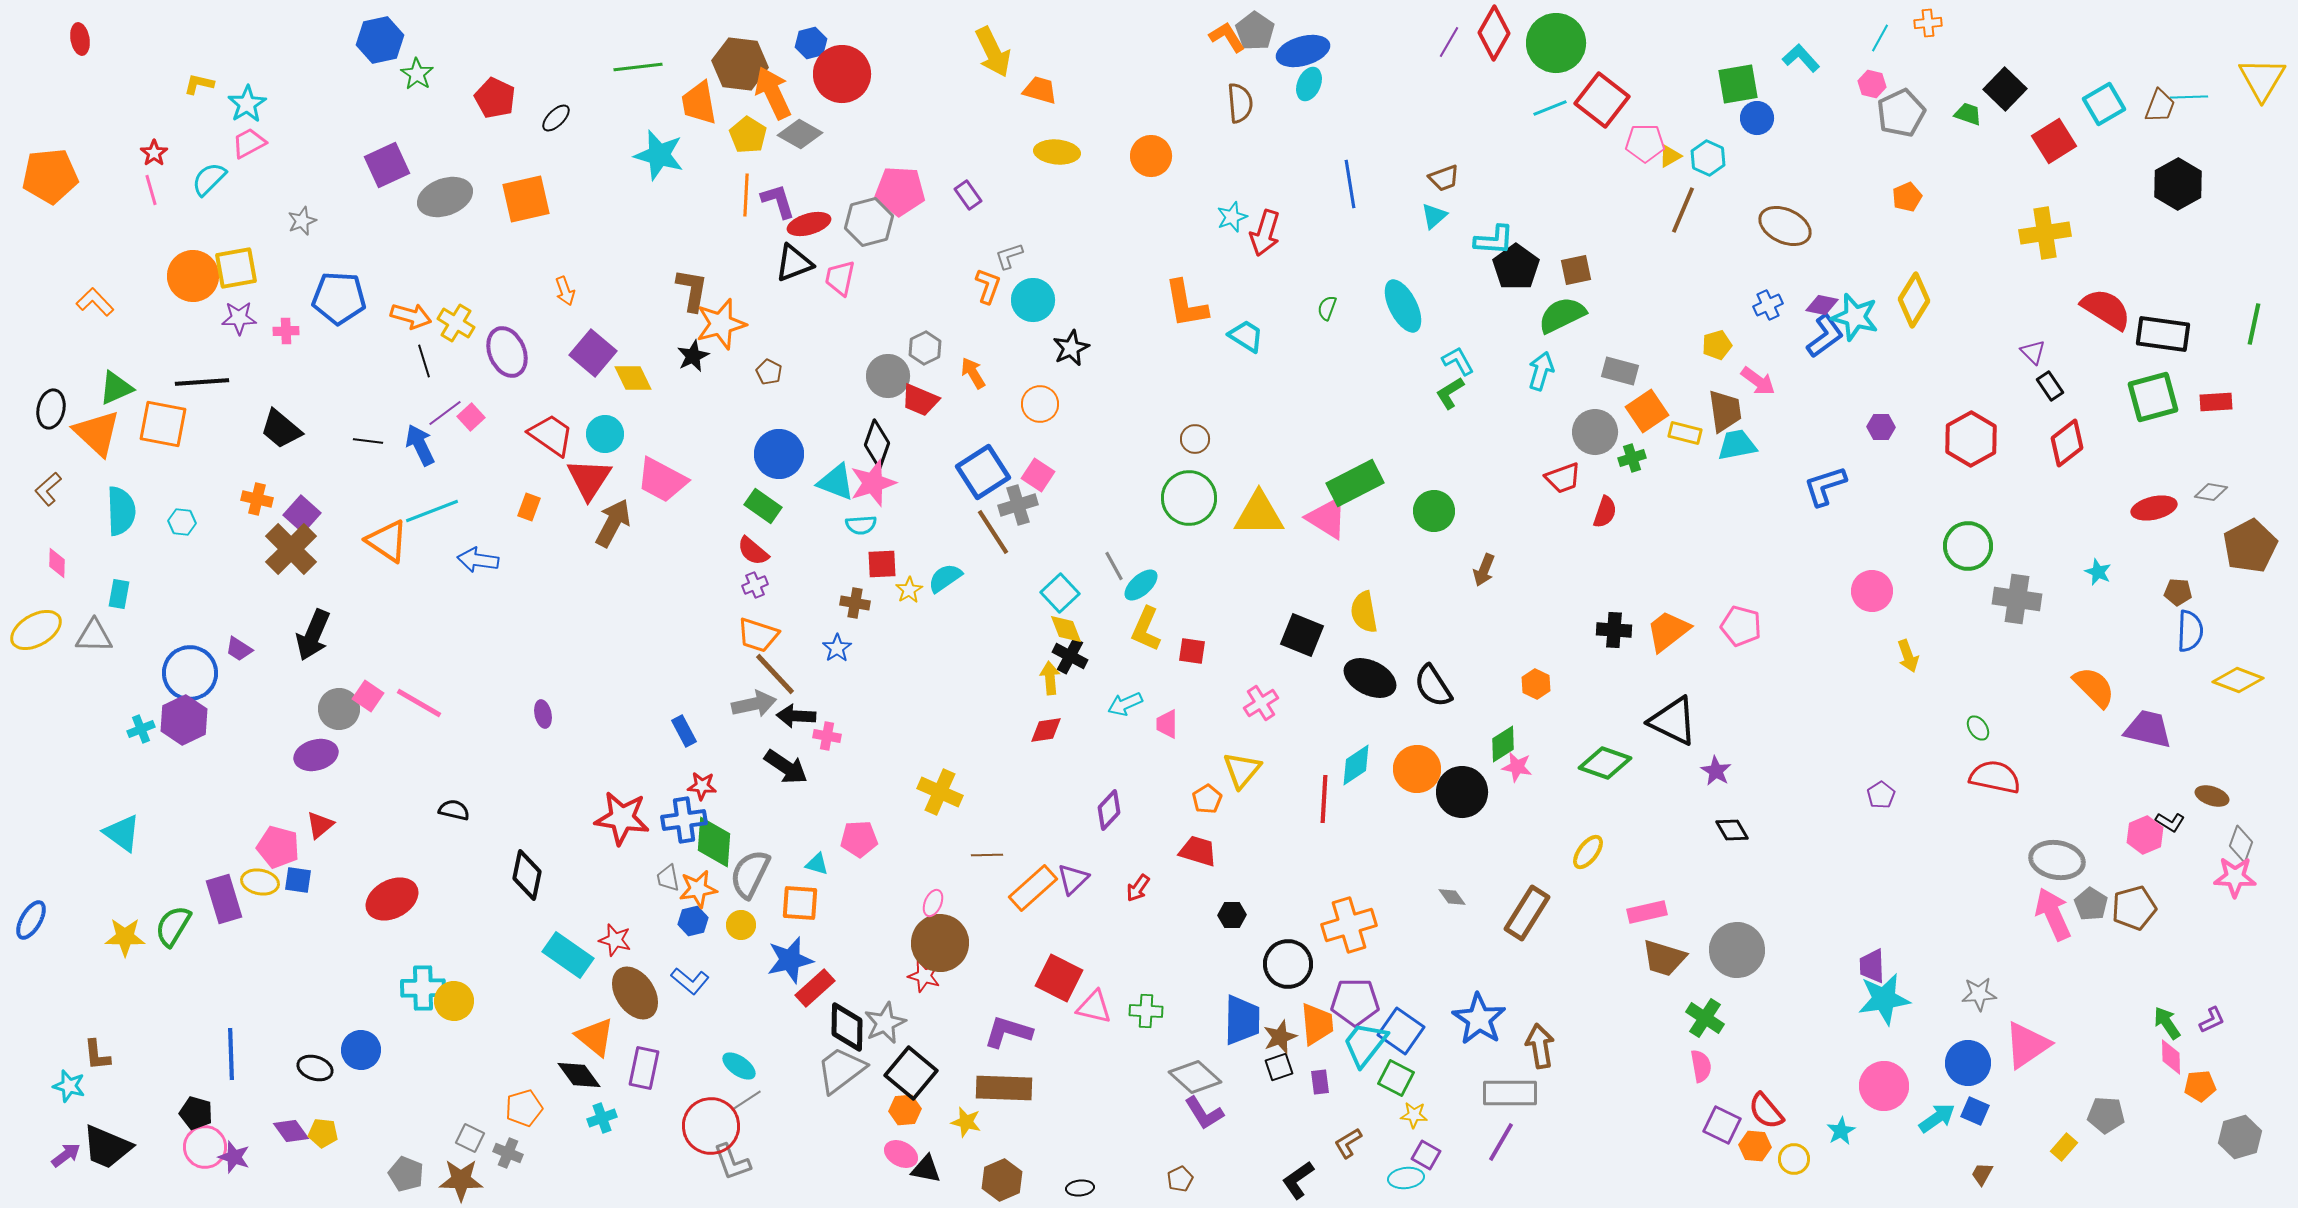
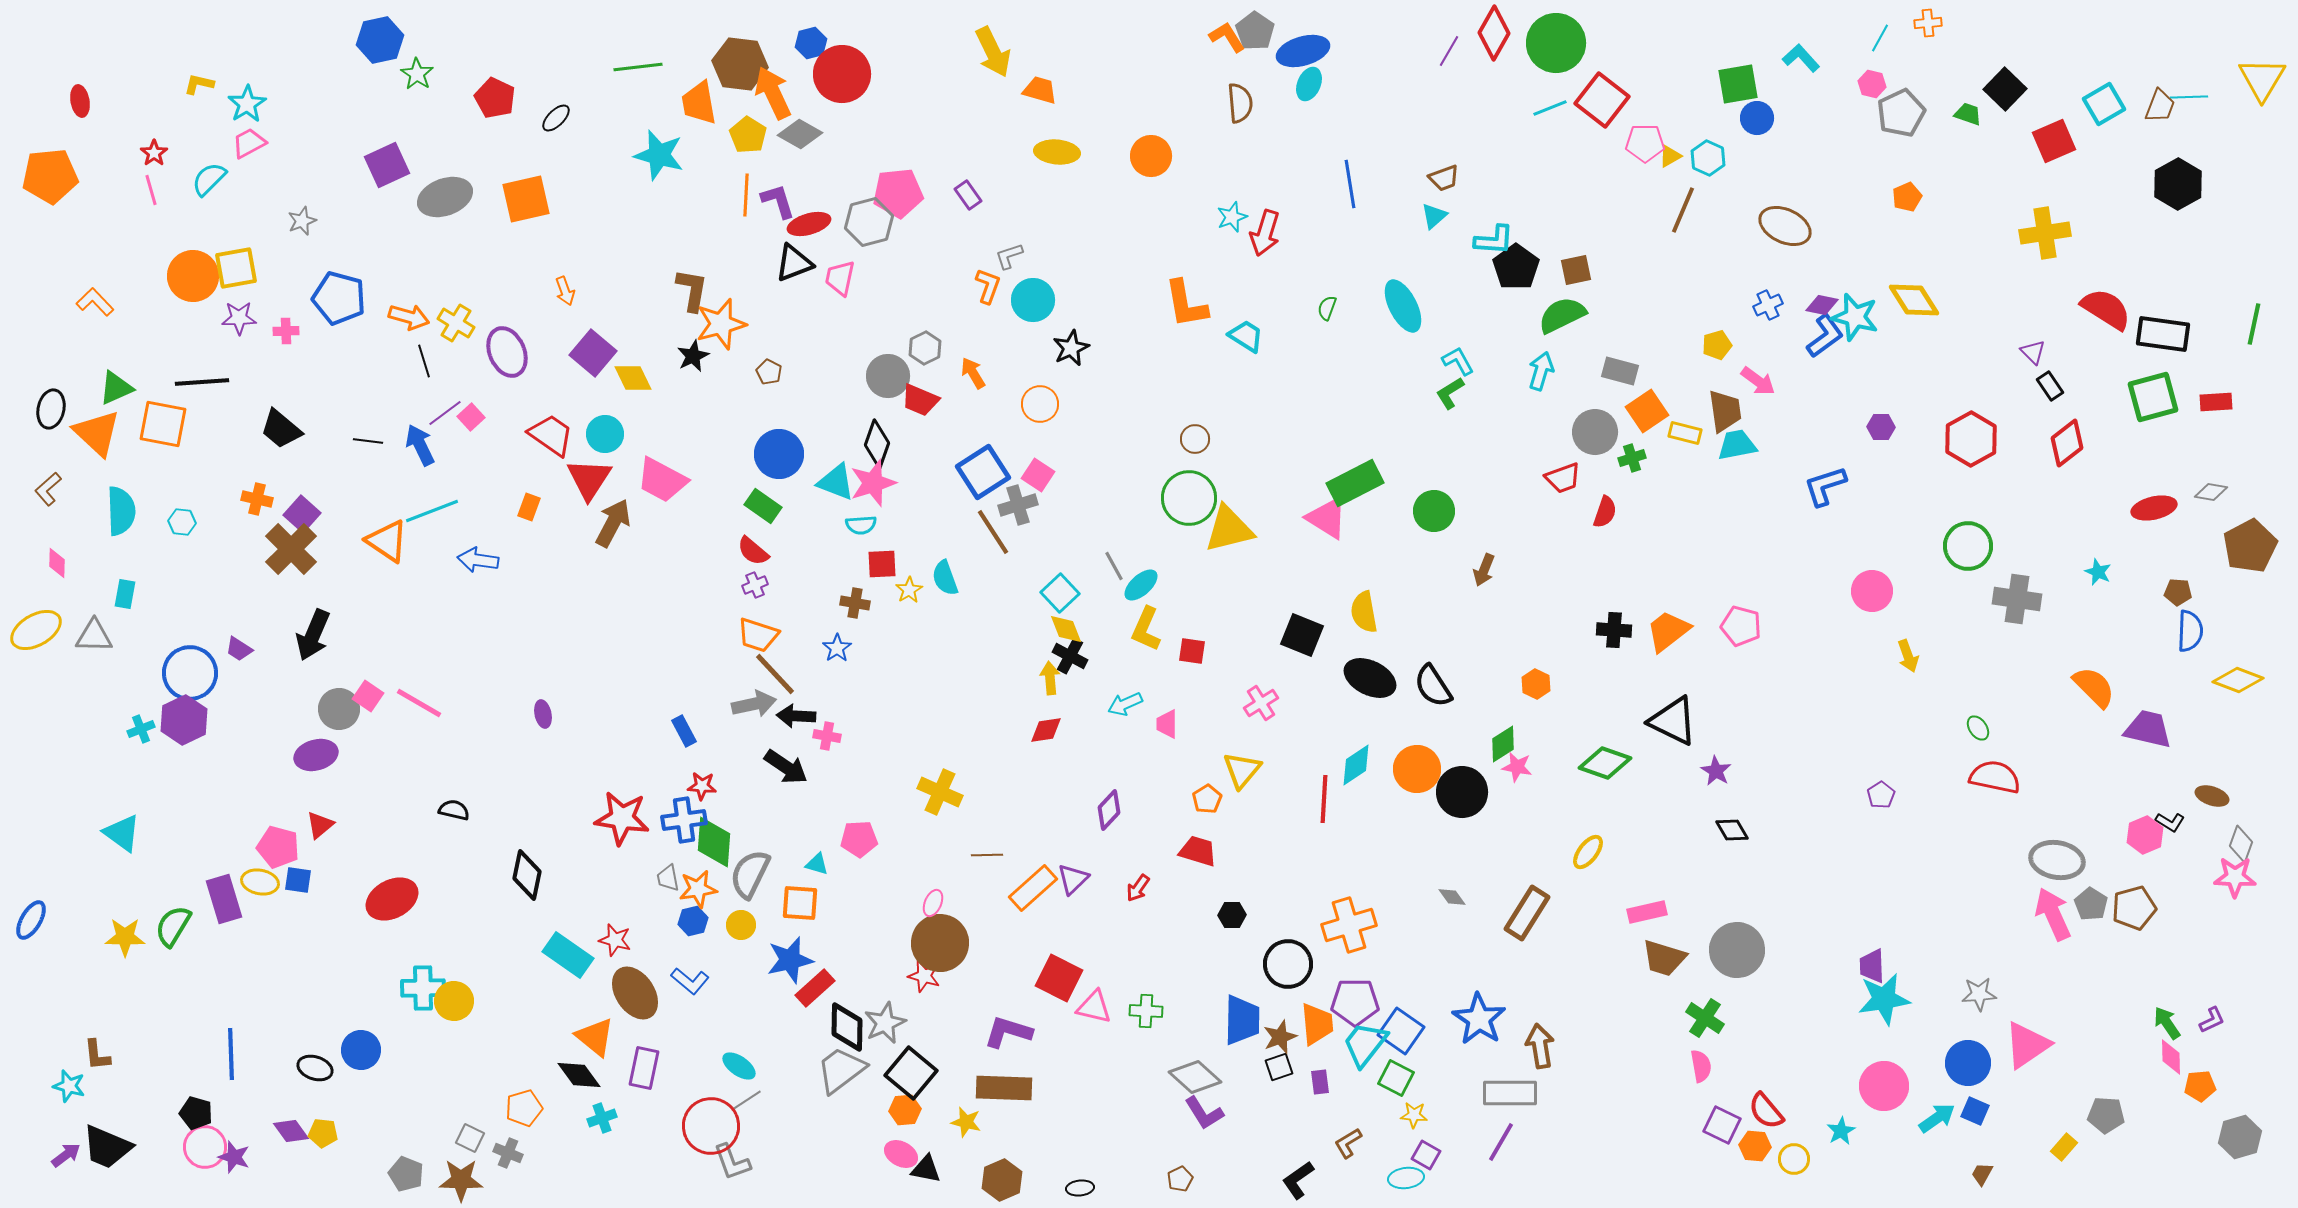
red ellipse at (80, 39): moved 62 px down
purple line at (1449, 42): moved 9 px down
red square at (2054, 141): rotated 9 degrees clockwise
pink pentagon at (900, 191): moved 2 px left, 2 px down; rotated 9 degrees counterclockwise
blue pentagon at (339, 298): rotated 12 degrees clockwise
yellow diamond at (1914, 300): rotated 64 degrees counterclockwise
orange arrow at (411, 316): moved 2 px left, 1 px down
yellow triangle at (1259, 514): moved 30 px left, 15 px down; rotated 14 degrees counterclockwise
cyan semicircle at (945, 578): rotated 75 degrees counterclockwise
cyan rectangle at (119, 594): moved 6 px right
